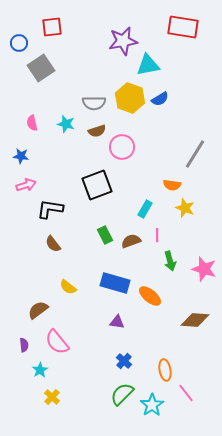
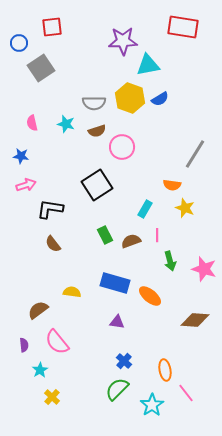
purple star at (123, 41): rotated 8 degrees clockwise
black square at (97, 185): rotated 12 degrees counterclockwise
yellow semicircle at (68, 287): moved 4 px right, 5 px down; rotated 150 degrees clockwise
green semicircle at (122, 394): moved 5 px left, 5 px up
